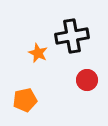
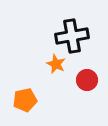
orange star: moved 18 px right, 11 px down
